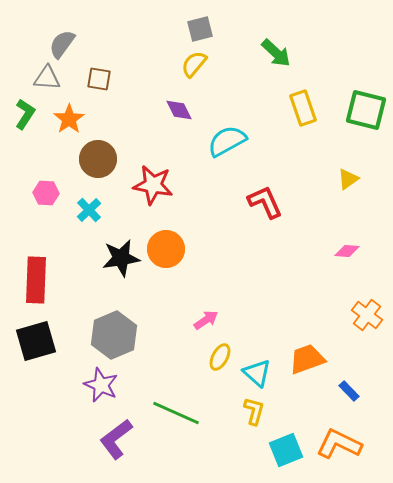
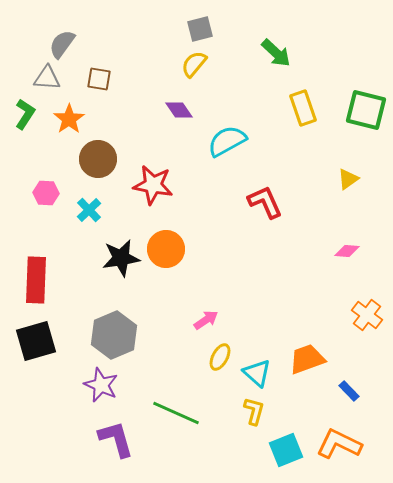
purple diamond: rotated 8 degrees counterclockwise
purple L-shape: rotated 111 degrees clockwise
